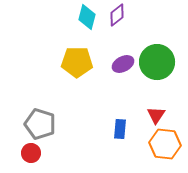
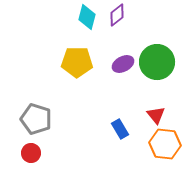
red triangle: rotated 12 degrees counterclockwise
gray pentagon: moved 4 px left, 5 px up
blue rectangle: rotated 36 degrees counterclockwise
